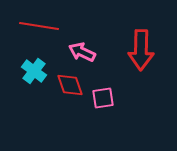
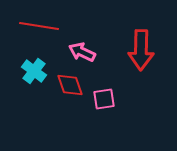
pink square: moved 1 px right, 1 px down
